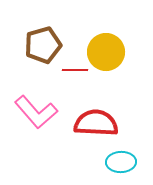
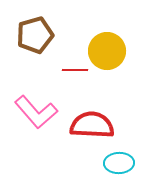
brown pentagon: moved 8 px left, 10 px up
yellow circle: moved 1 px right, 1 px up
red semicircle: moved 4 px left, 2 px down
cyan ellipse: moved 2 px left, 1 px down
